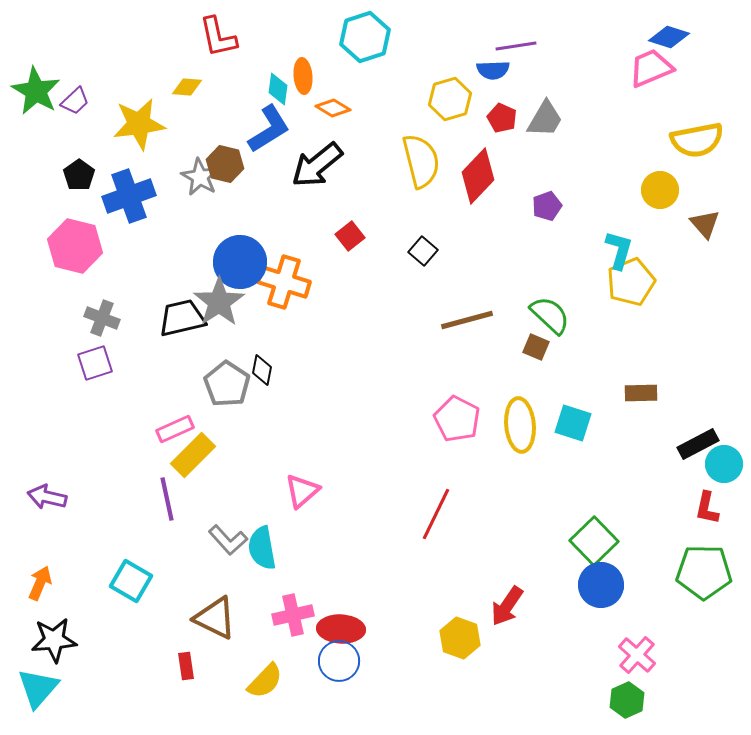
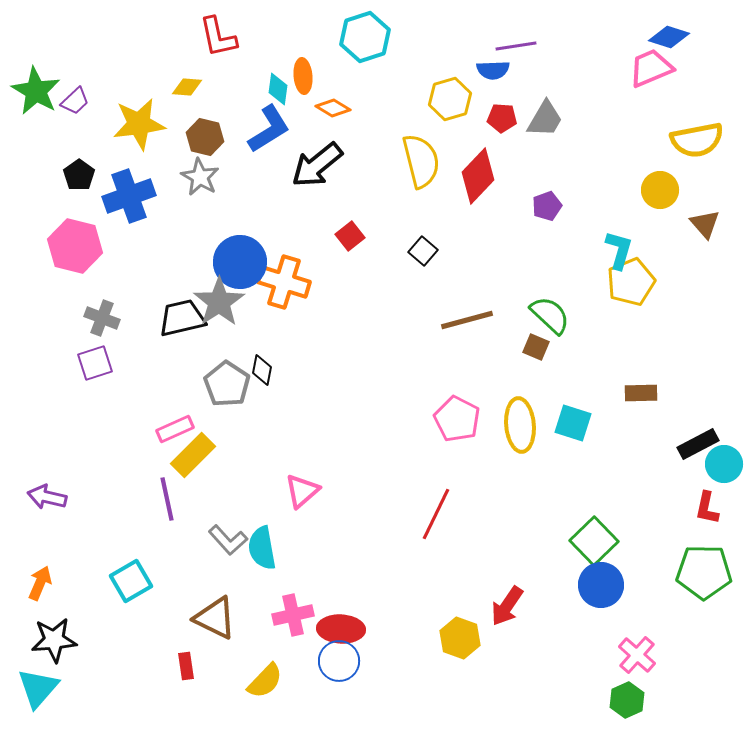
red pentagon at (502, 118): rotated 20 degrees counterclockwise
brown hexagon at (225, 164): moved 20 px left, 27 px up
cyan square at (131, 581): rotated 30 degrees clockwise
